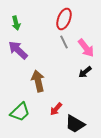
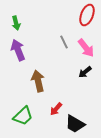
red ellipse: moved 23 px right, 4 px up
purple arrow: rotated 25 degrees clockwise
green trapezoid: moved 3 px right, 4 px down
